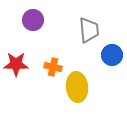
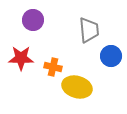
blue circle: moved 1 px left, 1 px down
red star: moved 5 px right, 6 px up
yellow ellipse: rotated 68 degrees counterclockwise
